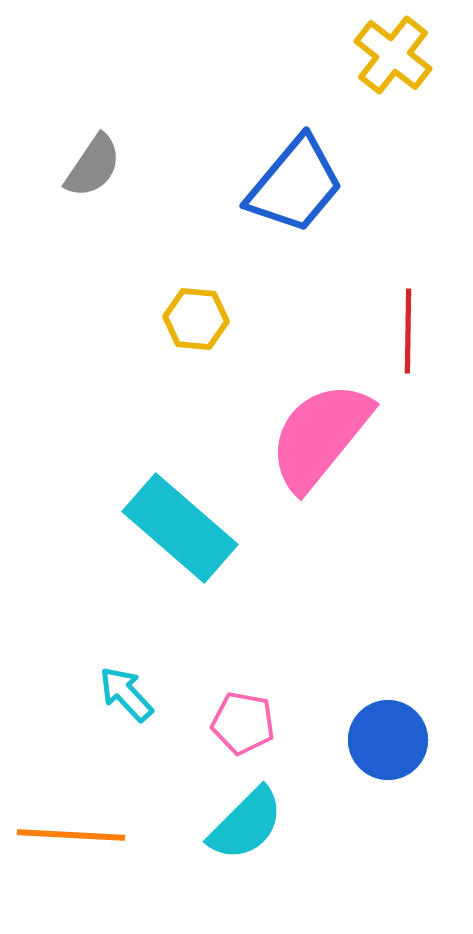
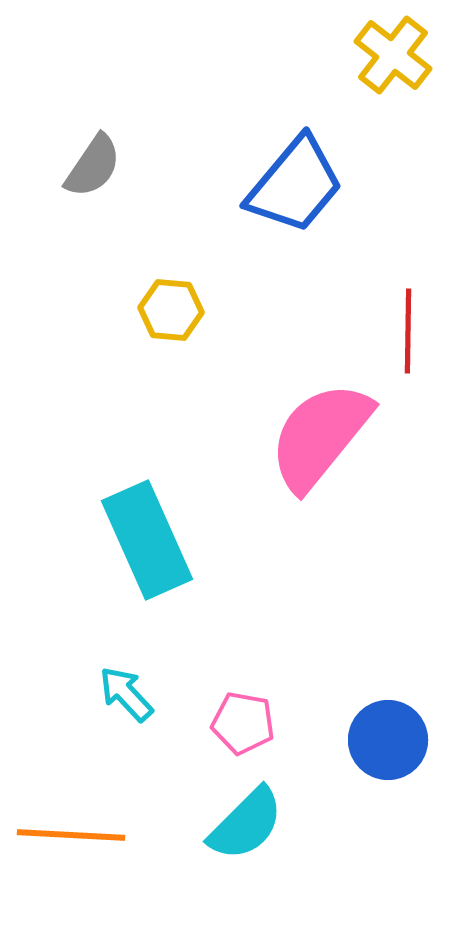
yellow hexagon: moved 25 px left, 9 px up
cyan rectangle: moved 33 px left, 12 px down; rotated 25 degrees clockwise
